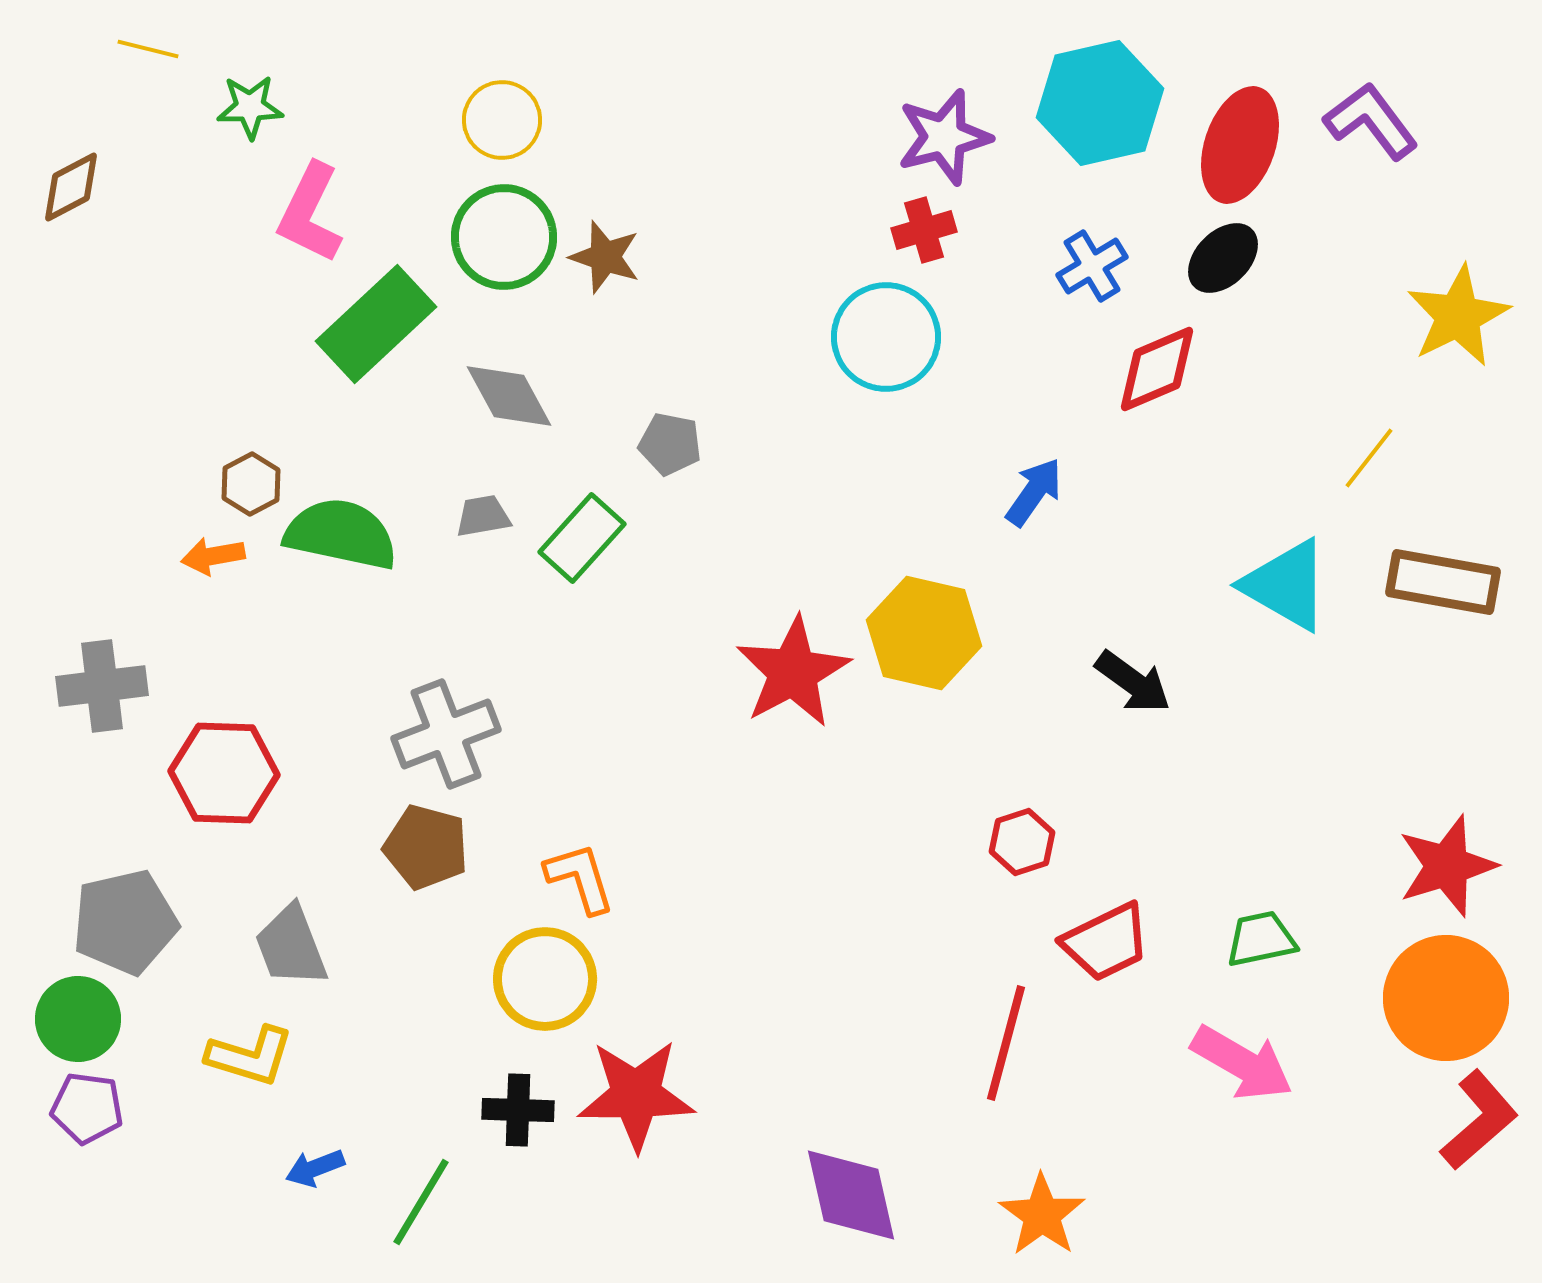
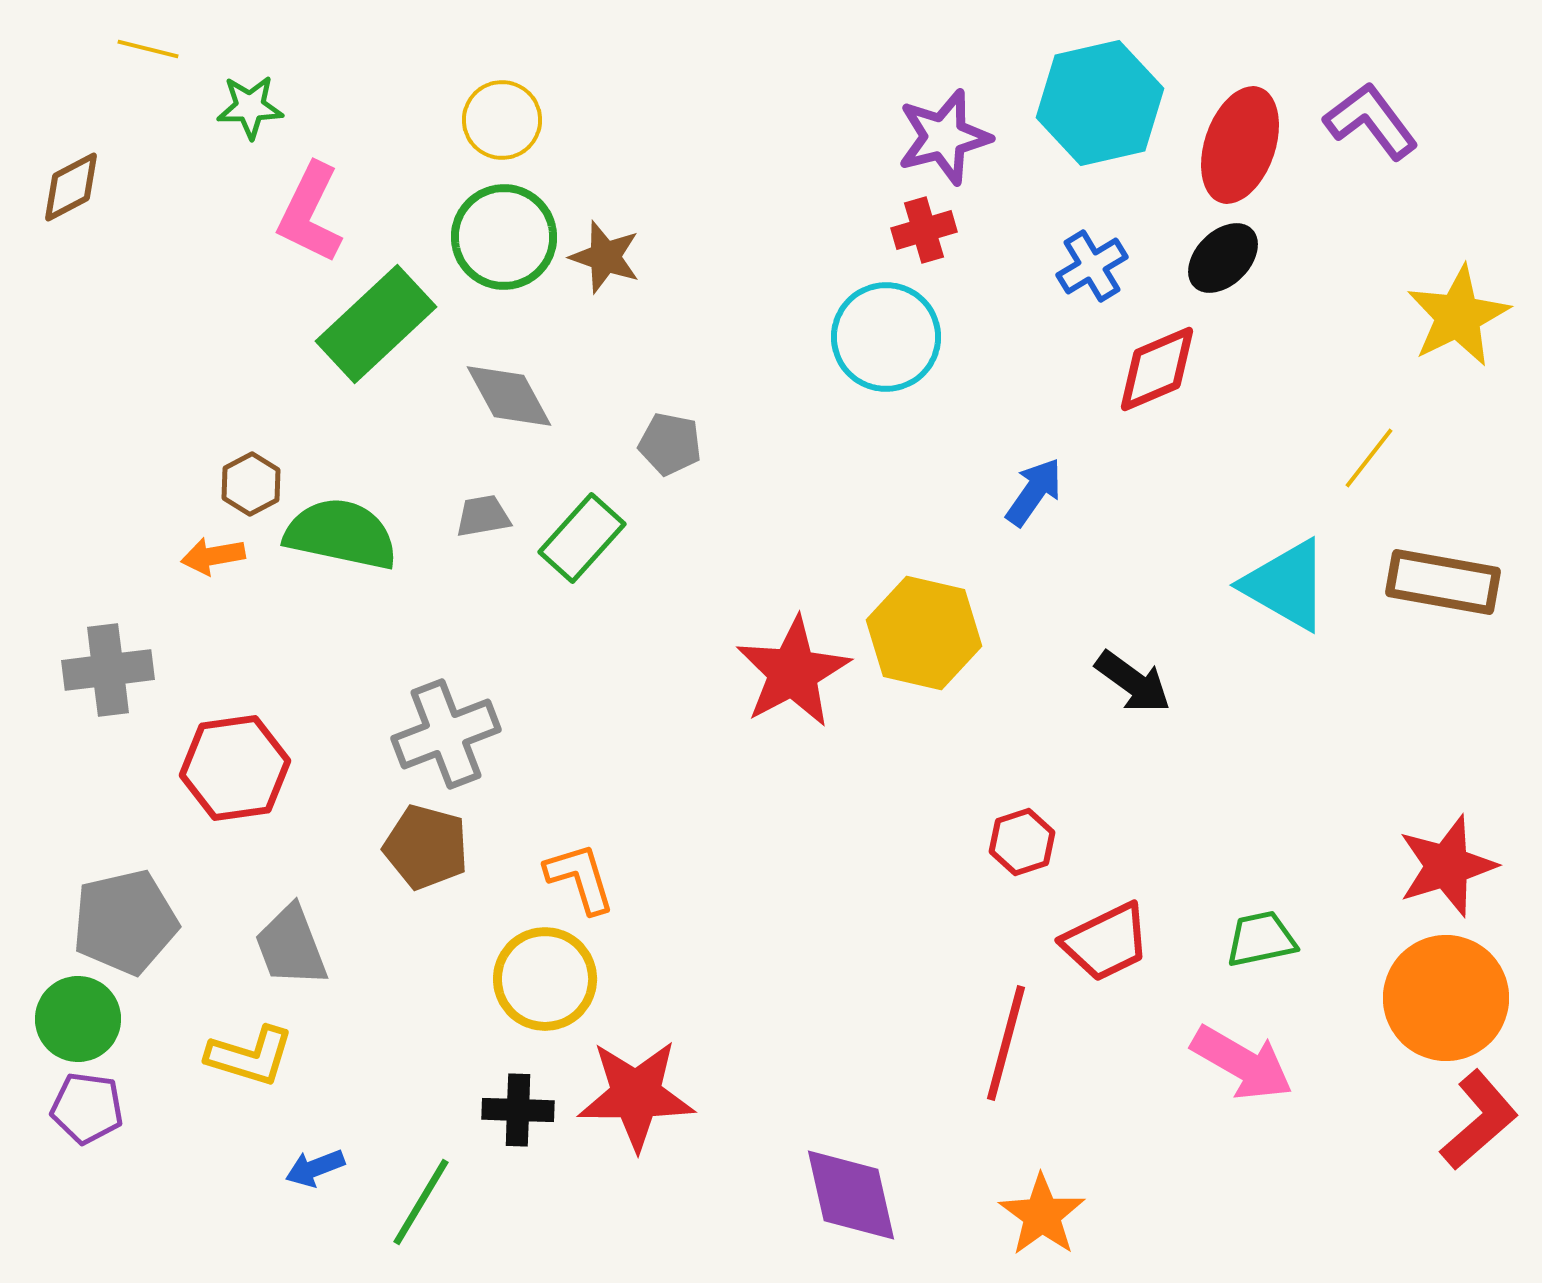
gray cross at (102, 686): moved 6 px right, 16 px up
red hexagon at (224, 773): moved 11 px right, 5 px up; rotated 10 degrees counterclockwise
